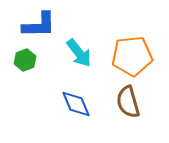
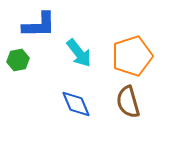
orange pentagon: rotated 12 degrees counterclockwise
green hexagon: moved 7 px left; rotated 10 degrees clockwise
